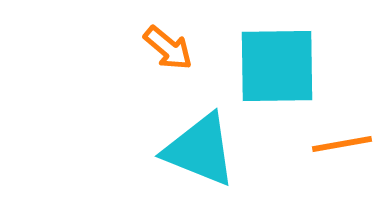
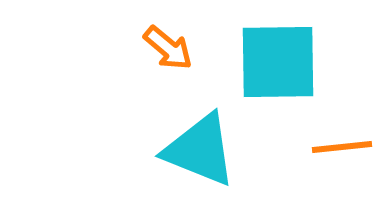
cyan square: moved 1 px right, 4 px up
orange line: moved 3 px down; rotated 4 degrees clockwise
